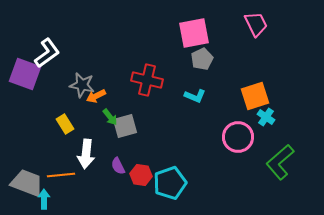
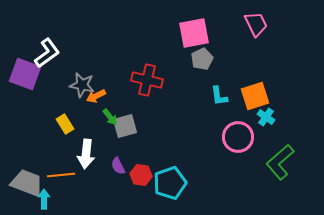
cyan L-shape: moved 24 px right; rotated 60 degrees clockwise
